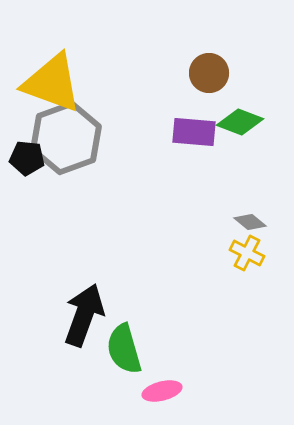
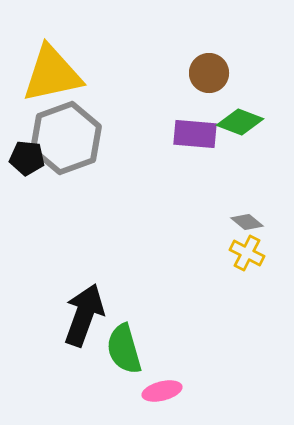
yellow triangle: moved 9 px up; rotated 32 degrees counterclockwise
purple rectangle: moved 1 px right, 2 px down
gray diamond: moved 3 px left
